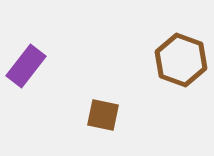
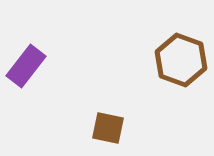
brown square: moved 5 px right, 13 px down
